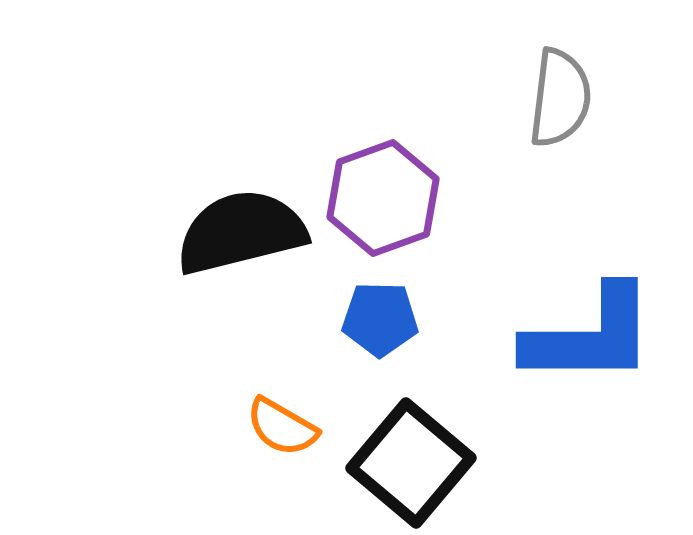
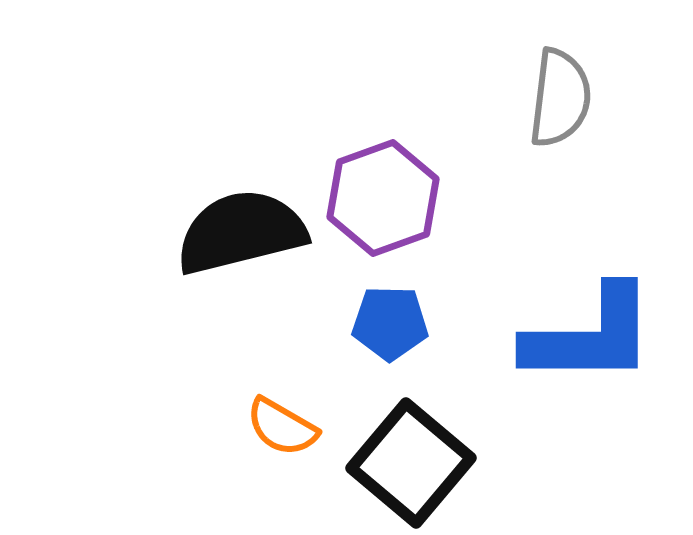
blue pentagon: moved 10 px right, 4 px down
